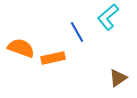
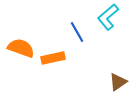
brown triangle: moved 4 px down
